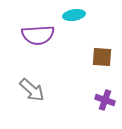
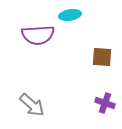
cyan ellipse: moved 4 px left
gray arrow: moved 15 px down
purple cross: moved 3 px down
